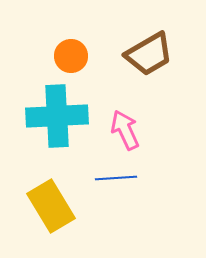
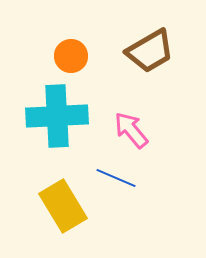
brown trapezoid: moved 1 px right, 3 px up
pink arrow: moved 6 px right; rotated 15 degrees counterclockwise
blue line: rotated 27 degrees clockwise
yellow rectangle: moved 12 px right
